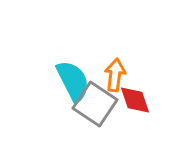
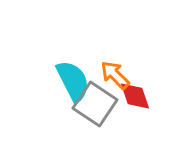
orange arrow: rotated 52 degrees counterclockwise
red diamond: moved 4 px up
